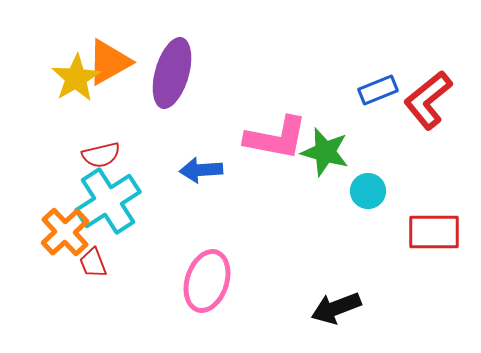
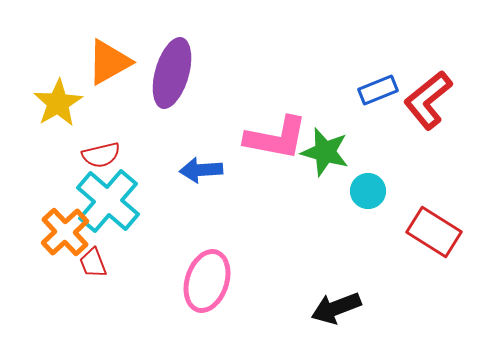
yellow star: moved 18 px left, 25 px down
cyan cross: rotated 16 degrees counterclockwise
red rectangle: rotated 32 degrees clockwise
